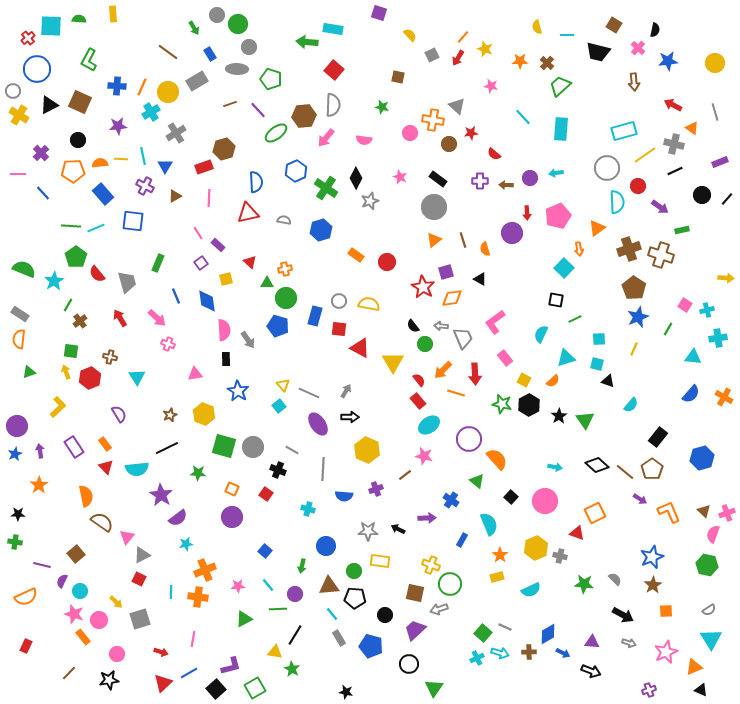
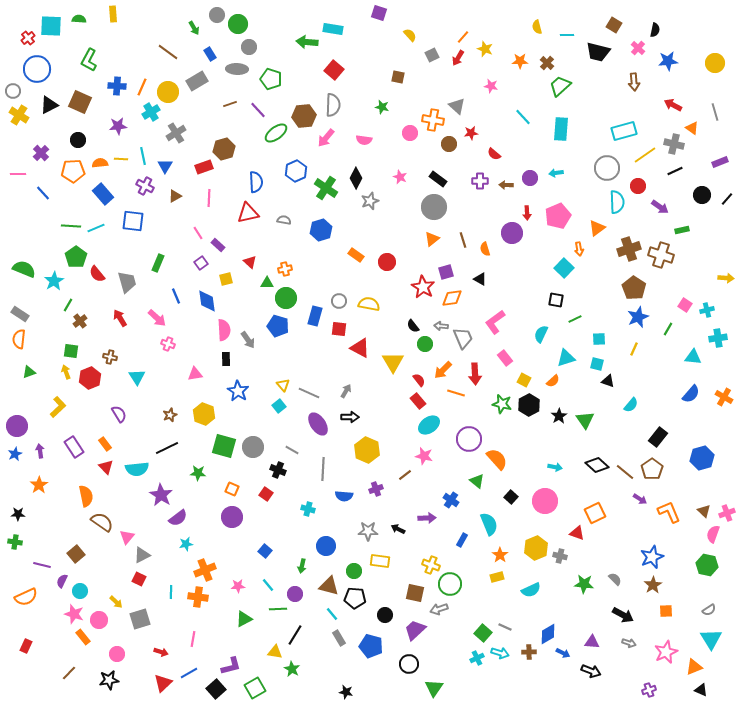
orange triangle at (434, 240): moved 2 px left, 1 px up
brown triangle at (329, 586): rotated 20 degrees clockwise
